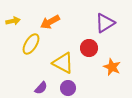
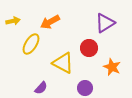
purple circle: moved 17 px right
